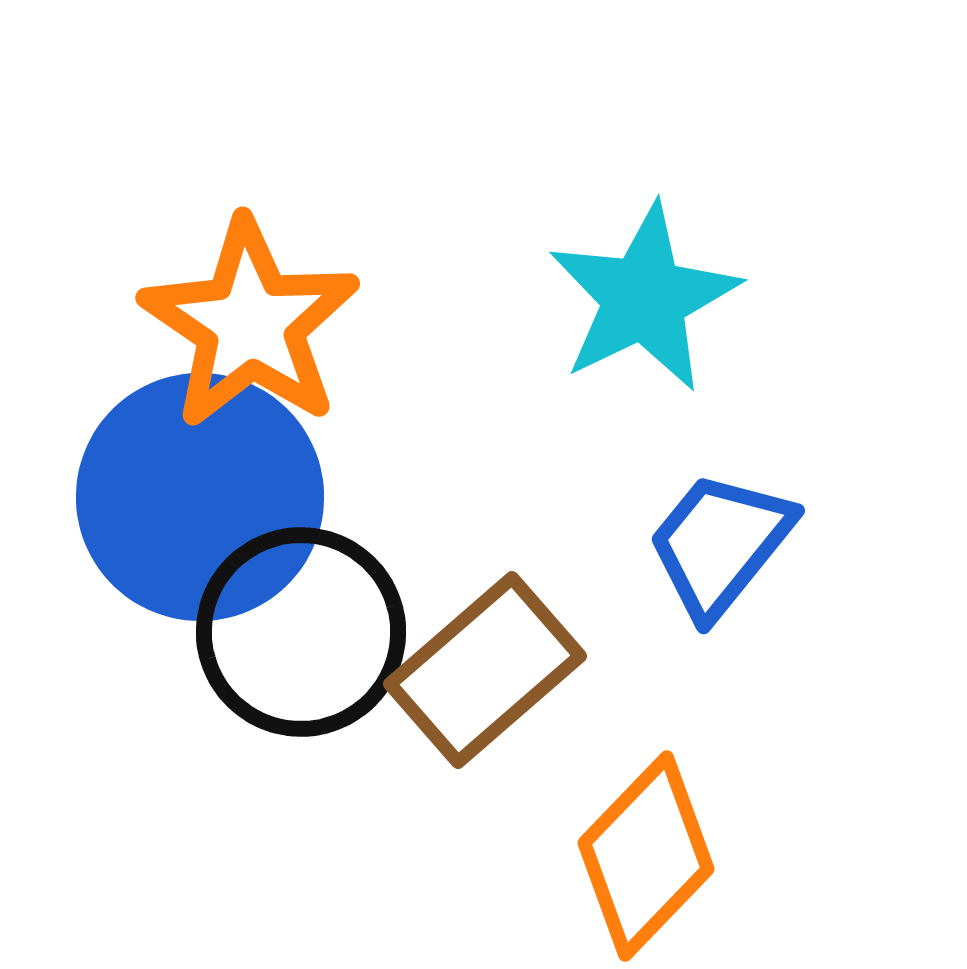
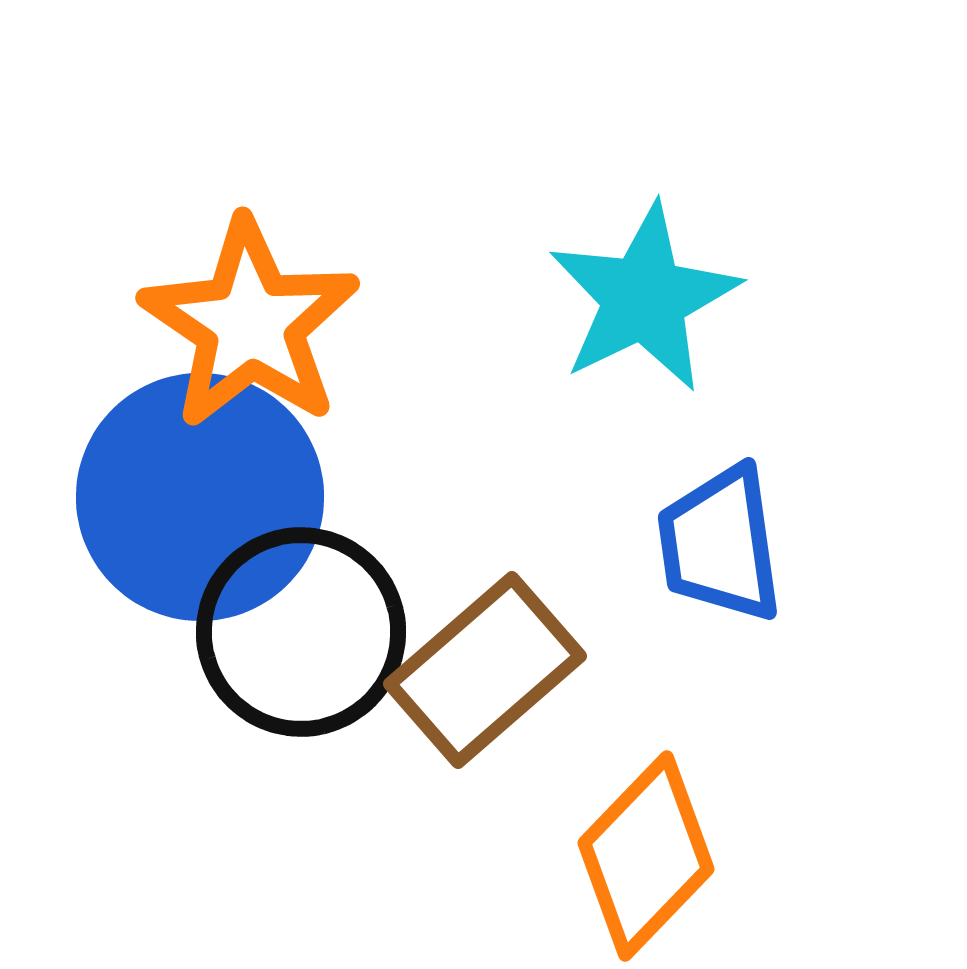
blue trapezoid: rotated 47 degrees counterclockwise
